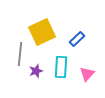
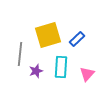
yellow square: moved 6 px right, 3 px down; rotated 8 degrees clockwise
